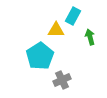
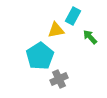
yellow triangle: rotated 12 degrees counterclockwise
green arrow: rotated 28 degrees counterclockwise
gray cross: moved 3 px left, 1 px up
